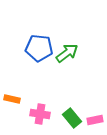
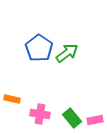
blue pentagon: rotated 28 degrees clockwise
